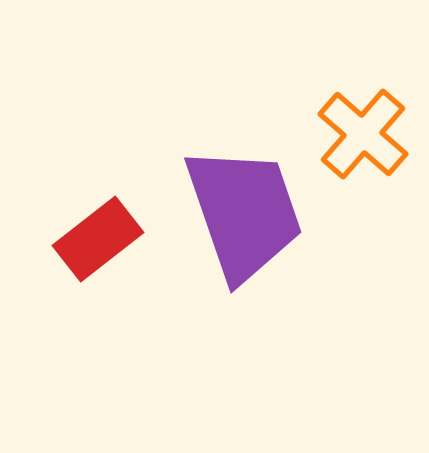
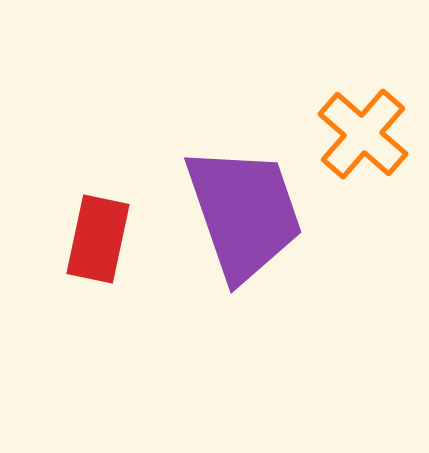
red rectangle: rotated 40 degrees counterclockwise
